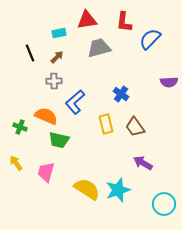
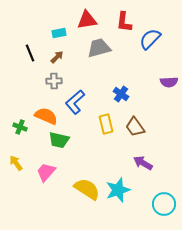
pink trapezoid: rotated 25 degrees clockwise
